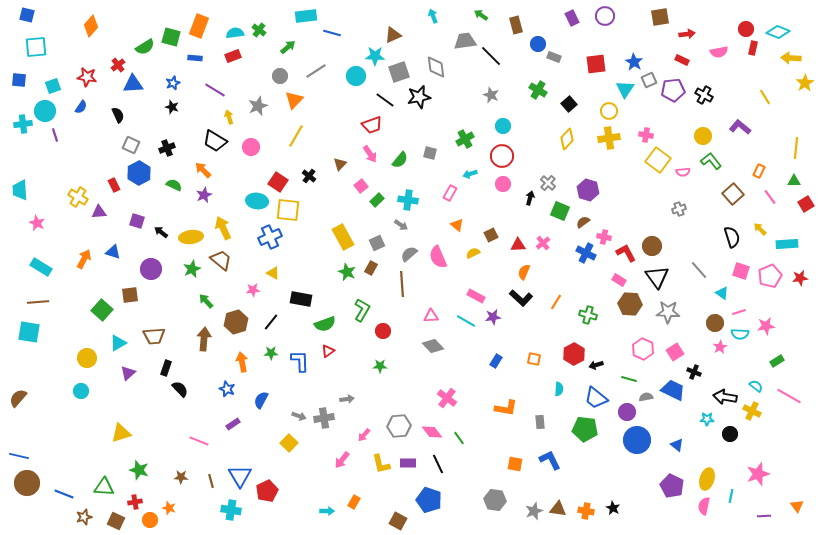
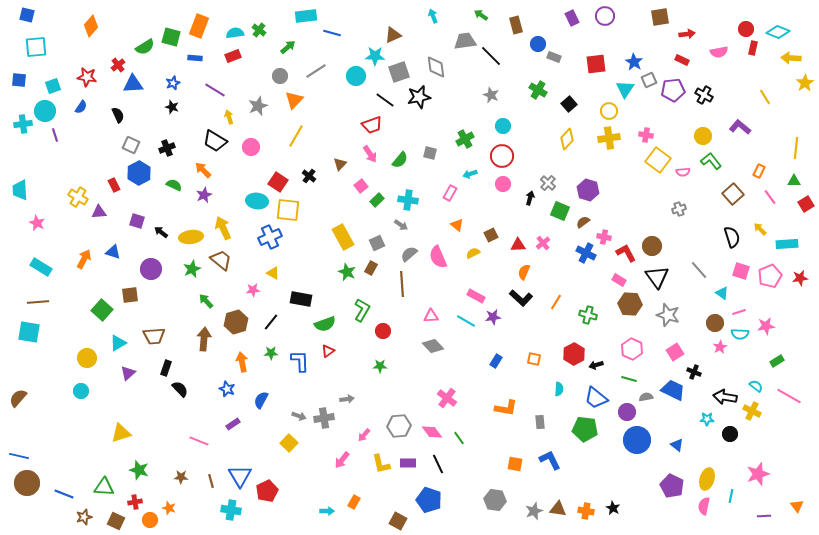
gray star at (668, 312): moved 3 px down; rotated 15 degrees clockwise
pink hexagon at (643, 349): moved 11 px left
